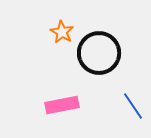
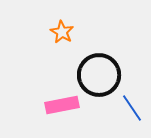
black circle: moved 22 px down
blue line: moved 1 px left, 2 px down
